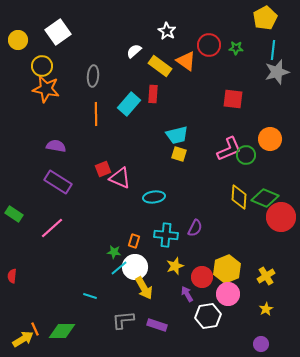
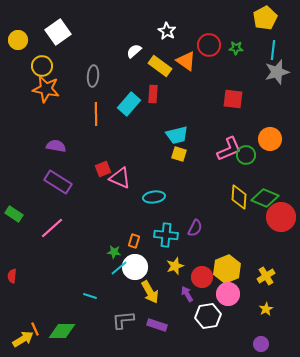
yellow arrow at (144, 288): moved 6 px right, 4 px down
